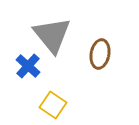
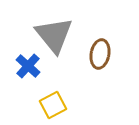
gray triangle: moved 2 px right
yellow square: rotated 28 degrees clockwise
